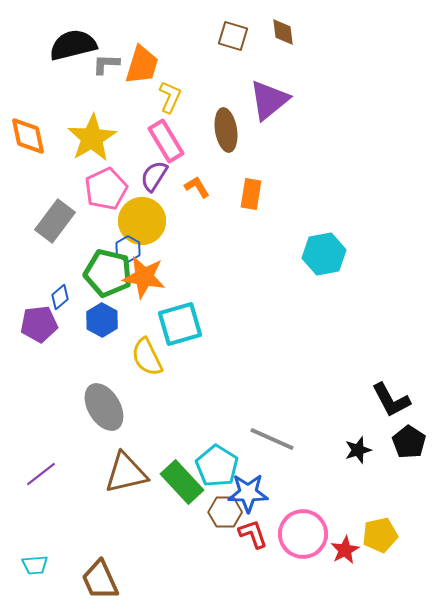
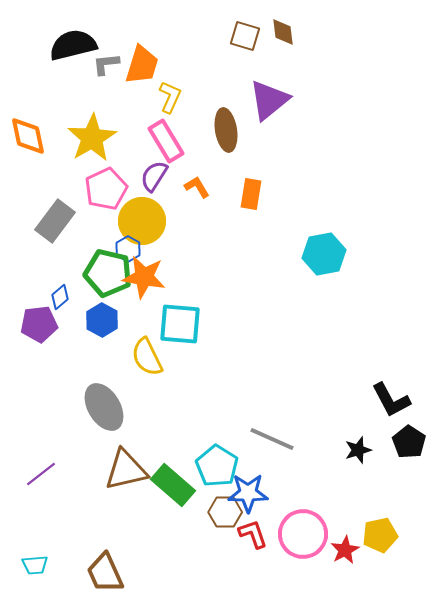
brown square at (233, 36): moved 12 px right
gray L-shape at (106, 64): rotated 8 degrees counterclockwise
cyan square at (180, 324): rotated 21 degrees clockwise
brown triangle at (126, 473): moved 3 px up
green rectangle at (182, 482): moved 9 px left, 3 px down; rotated 6 degrees counterclockwise
brown trapezoid at (100, 580): moved 5 px right, 7 px up
